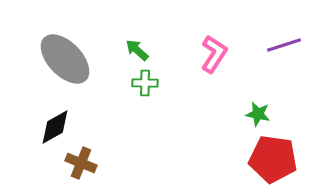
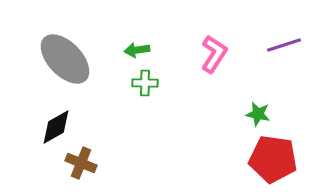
green arrow: rotated 50 degrees counterclockwise
black diamond: moved 1 px right
